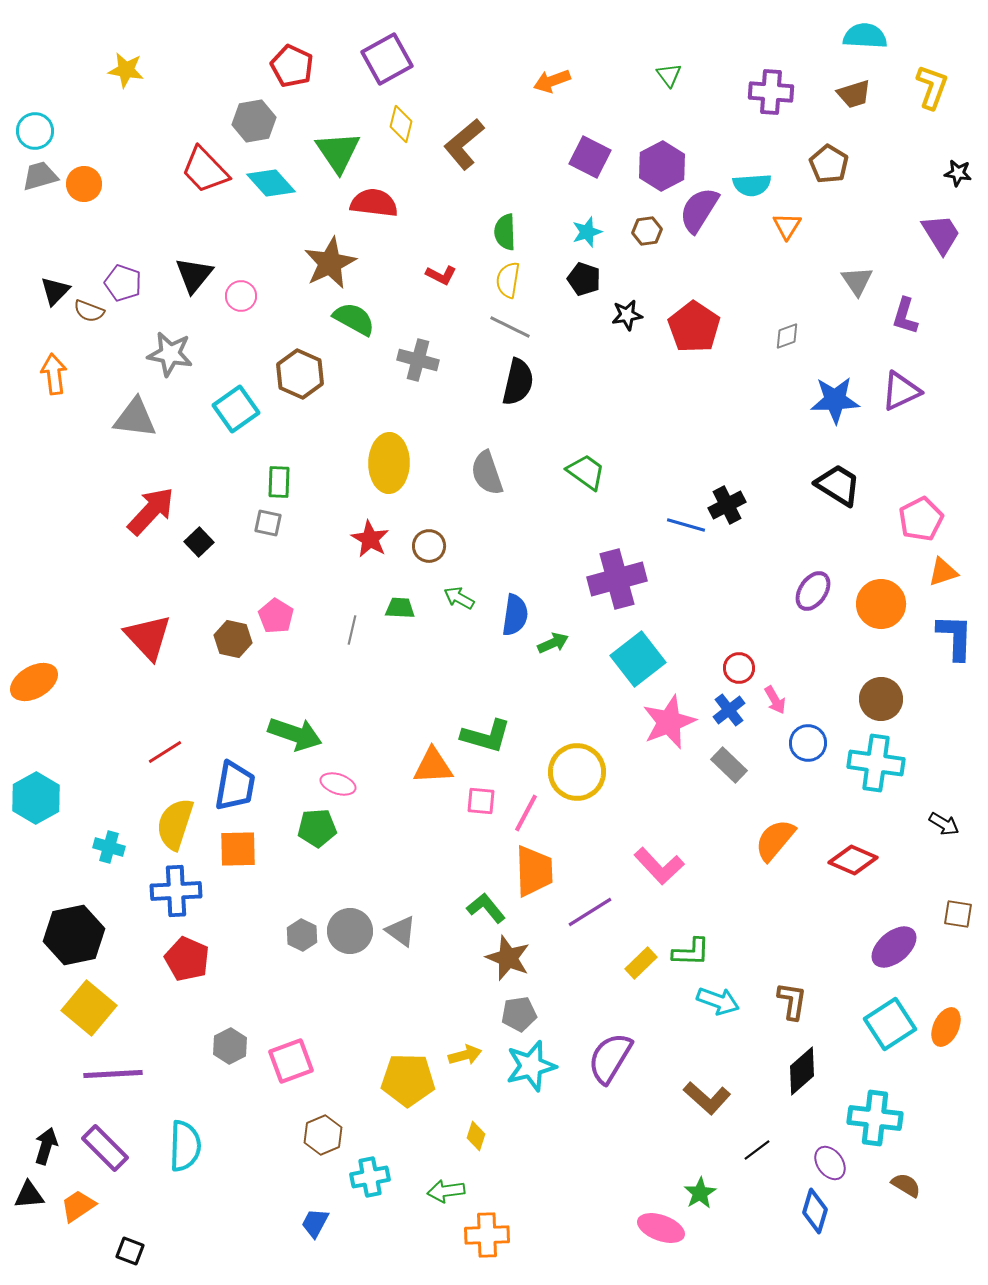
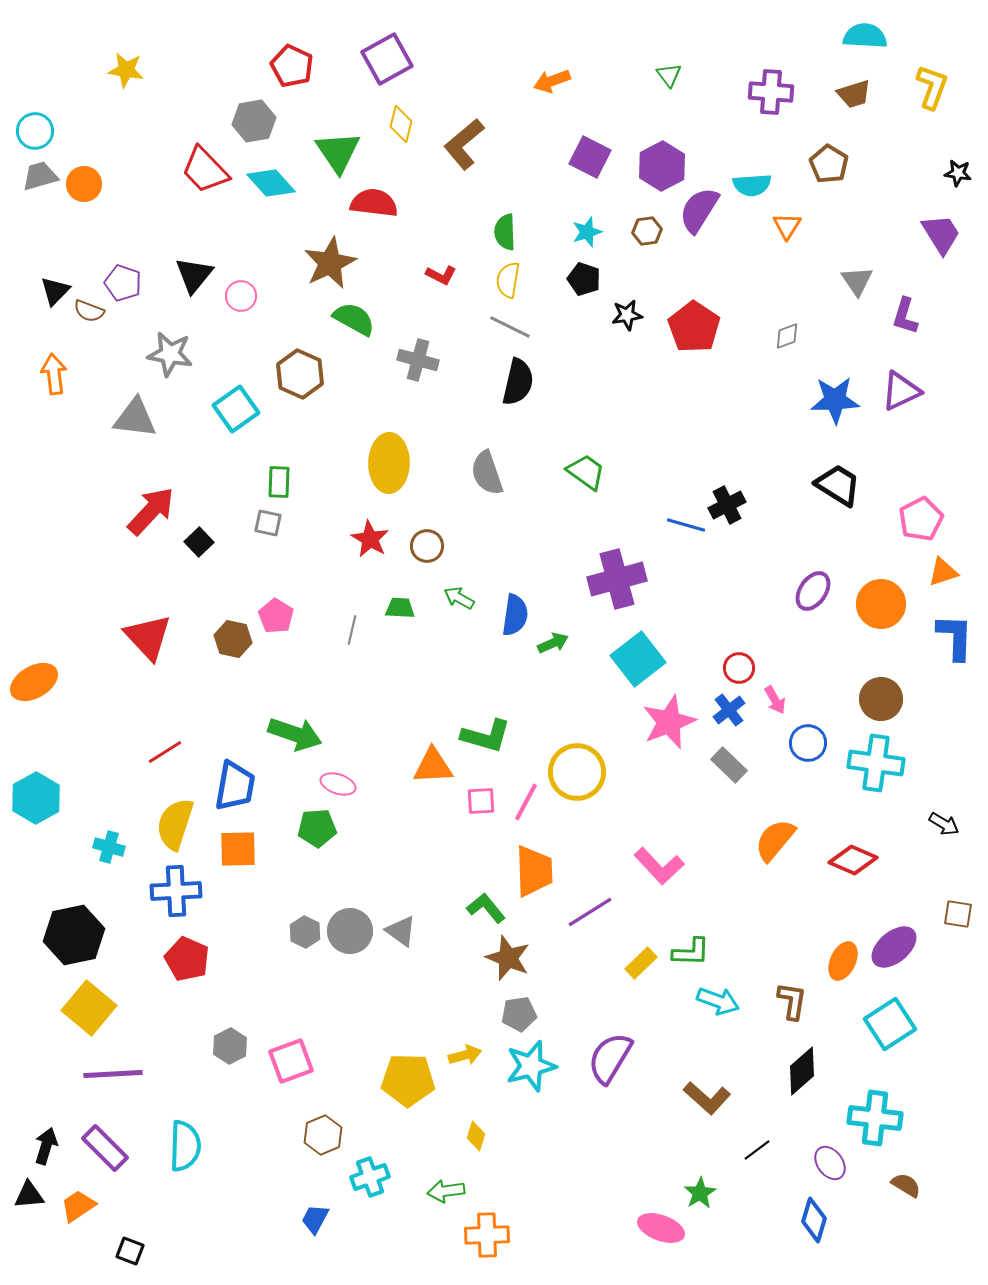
brown circle at (429, 546): moved 2 px left
pink square at (481, 801): rotated 8 degrees counterclockwise
pink line at (526, 813): moved 11 px up
gray hexagon at (302, 935): moved 3 px right, 3 px up
orange ellipse at (946, 1027): moved 103 px left, 66 px up
cyan cross at (370, 1177): rotated 9 degrees counterclockwise
blue diamond at (815, 1211): moved 1 px left, 9 px down
blue trapezoid at (315, 1223): moved 4 px up
